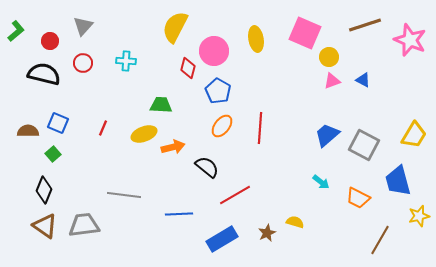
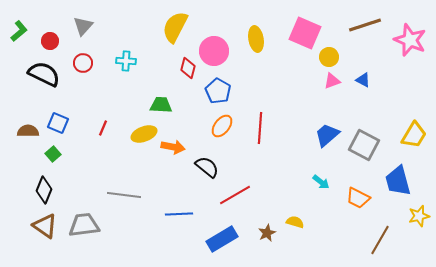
green L-shape at (16, 31): moved 3 px right
black semicircle at (44, 74): rotated 12 degrees clockwise
orange arrow at (173, 147): rotated 25 degrees clockwise
